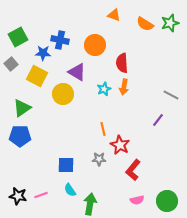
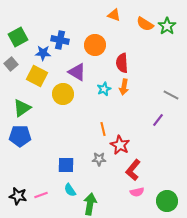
green star: moved 3 px left, 3 px down; rotated 18 degrees counterclockwise
pink semicircle: moved 8 px up
